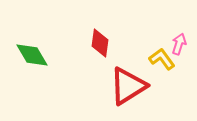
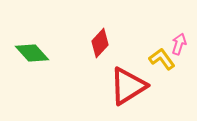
red diamond: rotated 36 degrees clockwise
green diamond: moved 2 px up; rotated 12 degrees counterclockwise
